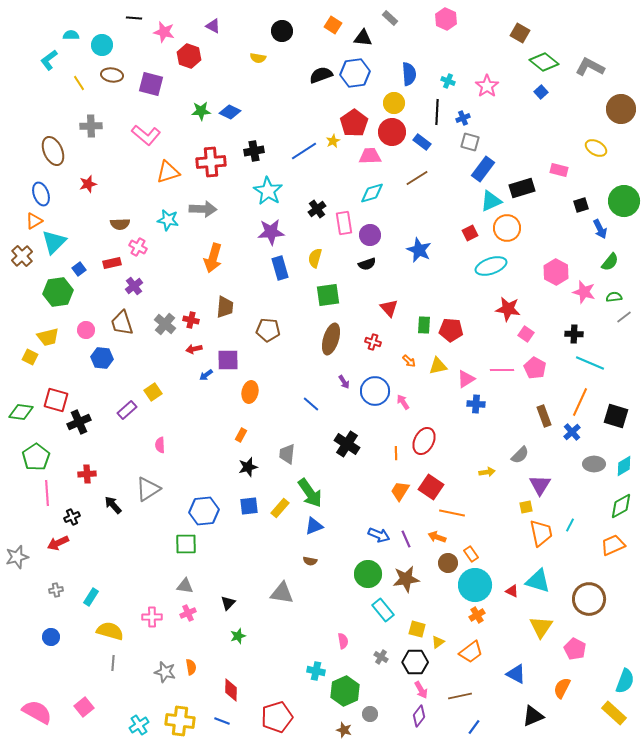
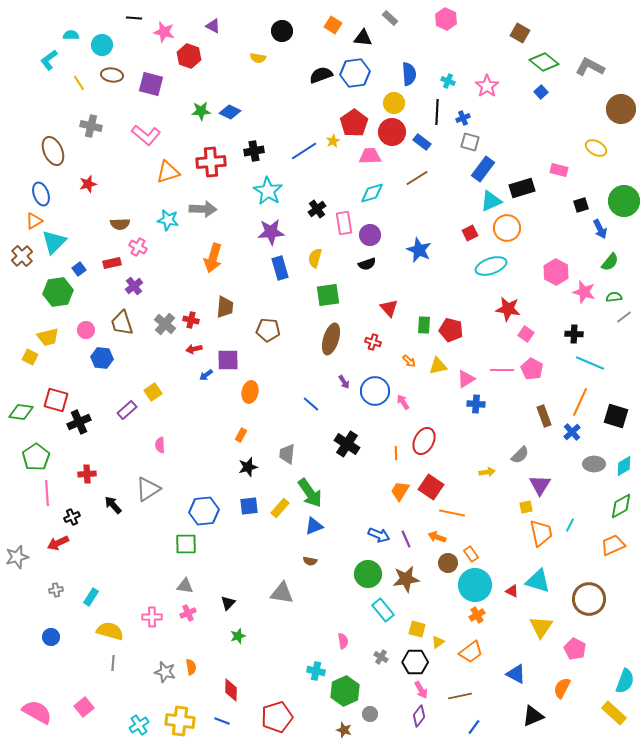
gray cross at (91, 126): rotated 15 degrees clockwise
red pentagon at (451, 330): rotated 10 degrees clockwise
pink pentagon at (535, 368): moved 3 px left, 1 px down
